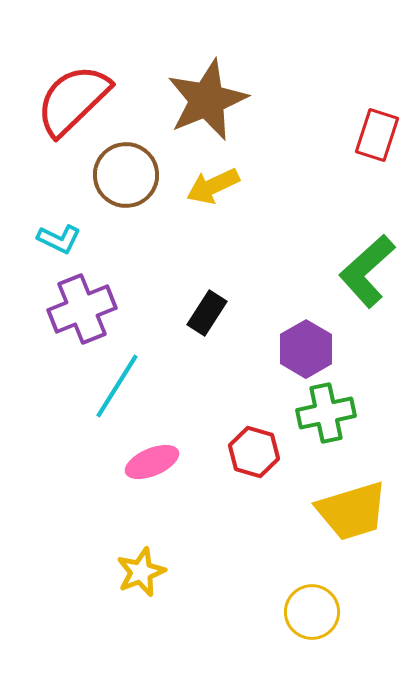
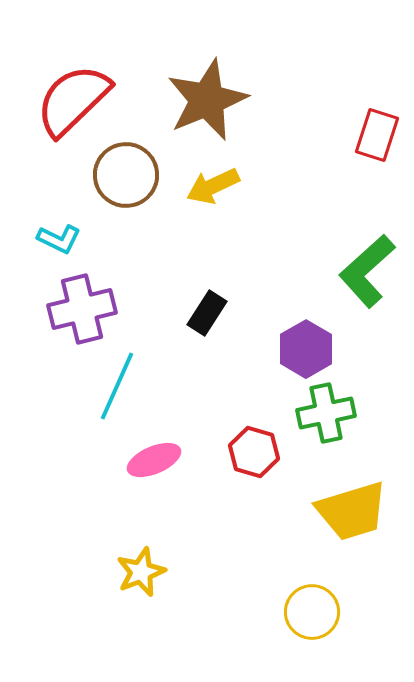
purple cross: rotated 8 degrees clockwise
cyan line: rotated 8 degrees counterclockwise
pink ellipse: moved 2 px right, 2 px up
